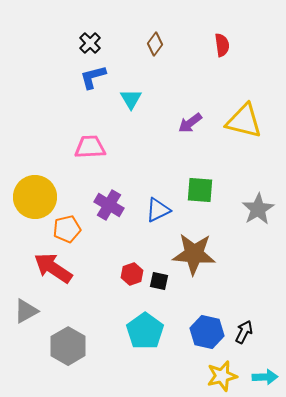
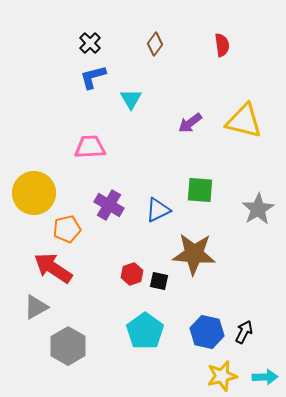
yellow circle: moved 1 px left, 4 px up
gray triangle: moved 10 px right, 4 px up
